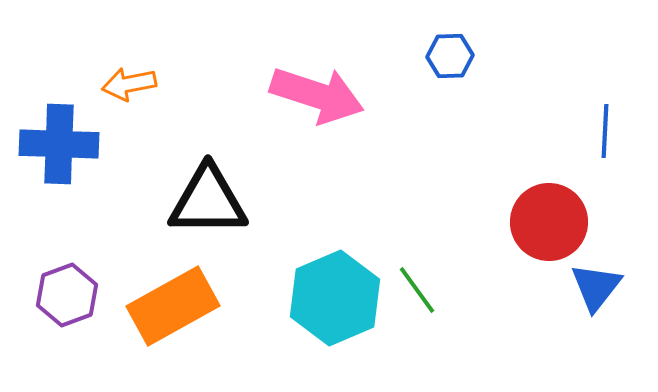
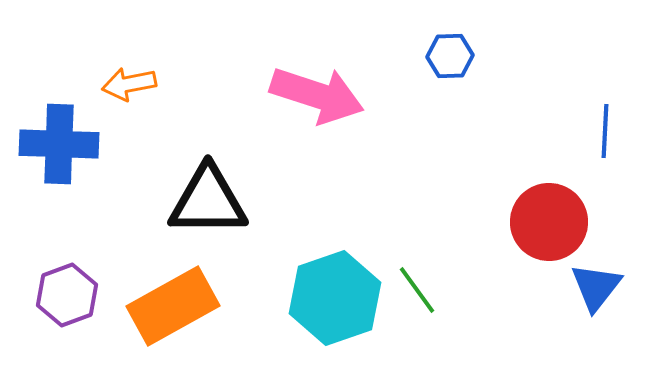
cyan hexagon: rotated 4 degrees clockwise
